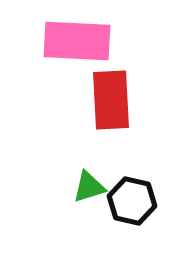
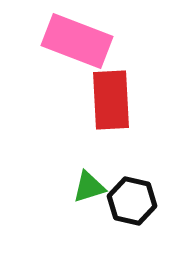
pink rectangle: rotated 18 degrees clockwise
